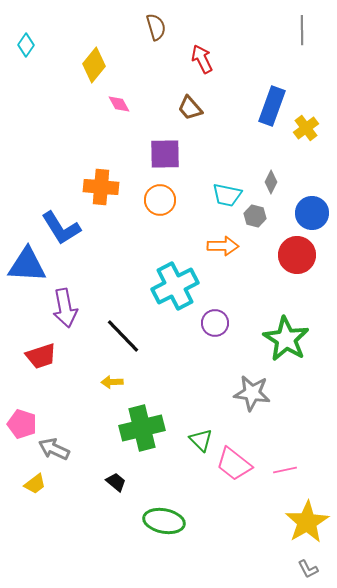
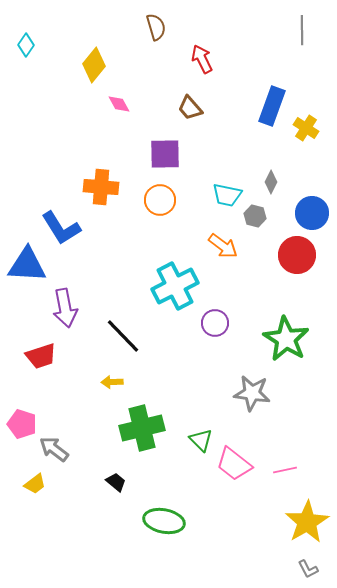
yellow cross: rotated 20 degrees counterclockwise
orange arrow: rotated 36 degrees clockwise
gray arrow: rotated 12 degrees clockwise
